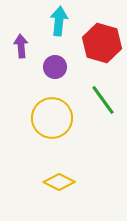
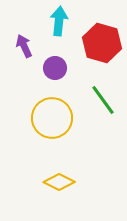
purple arrow: moved 3 px right; rotated 20 degrees counterclockwise
purple circle: moved 1 px down
